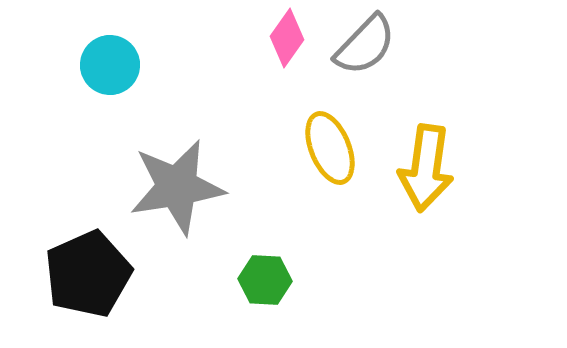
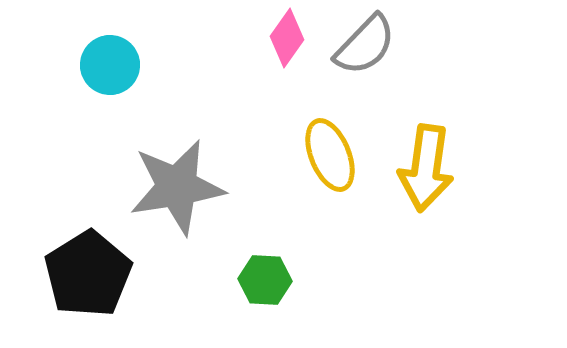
yellow ellipse: moved 7 px down
black pentagon: rotated 8 degrees counterclockwise
